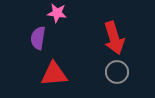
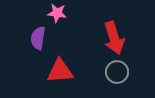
red triangle: moved 6 px right, 3 px up
